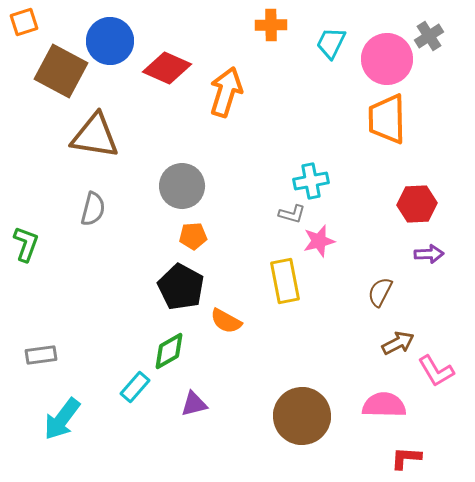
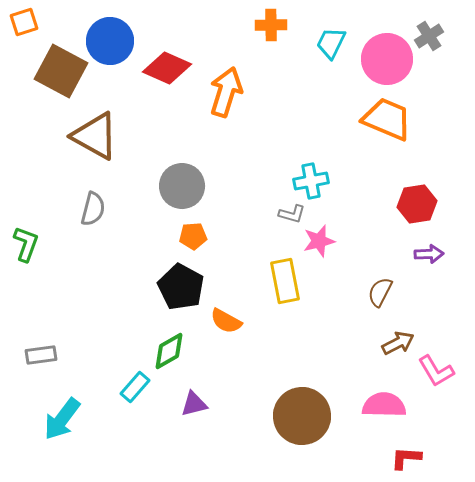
orange trapezoid: rotated 114 degrees clockwise
brown triangle: rotated 20 degrees clockwise
red hexagon: rotated 6 degrees counterclockwise
